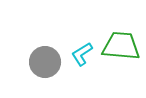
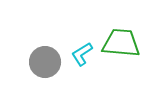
green trapezoid: moved 3 px up
